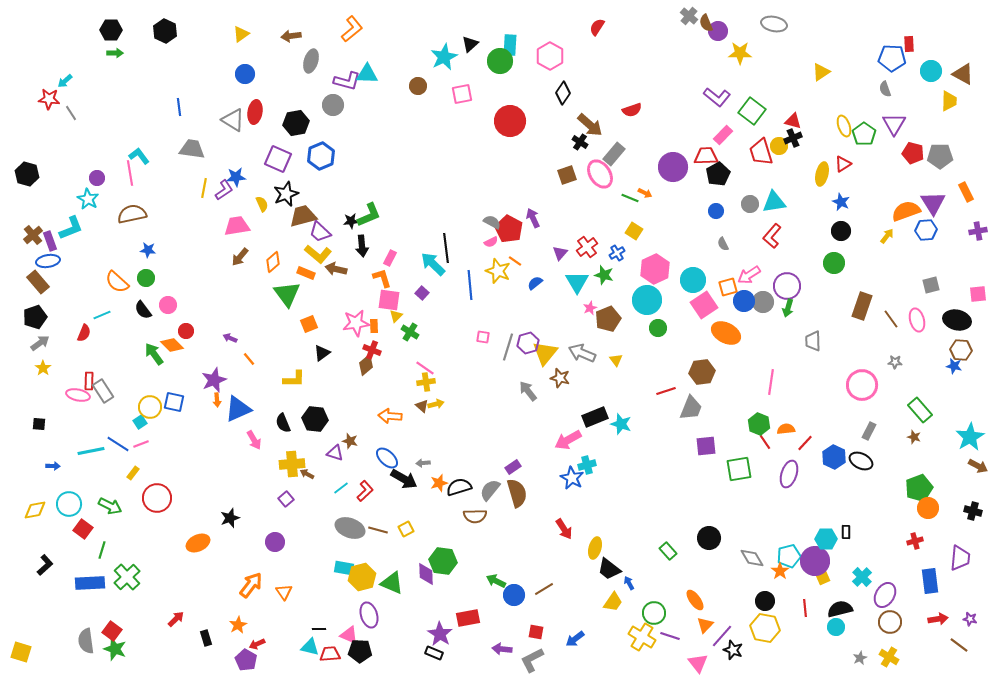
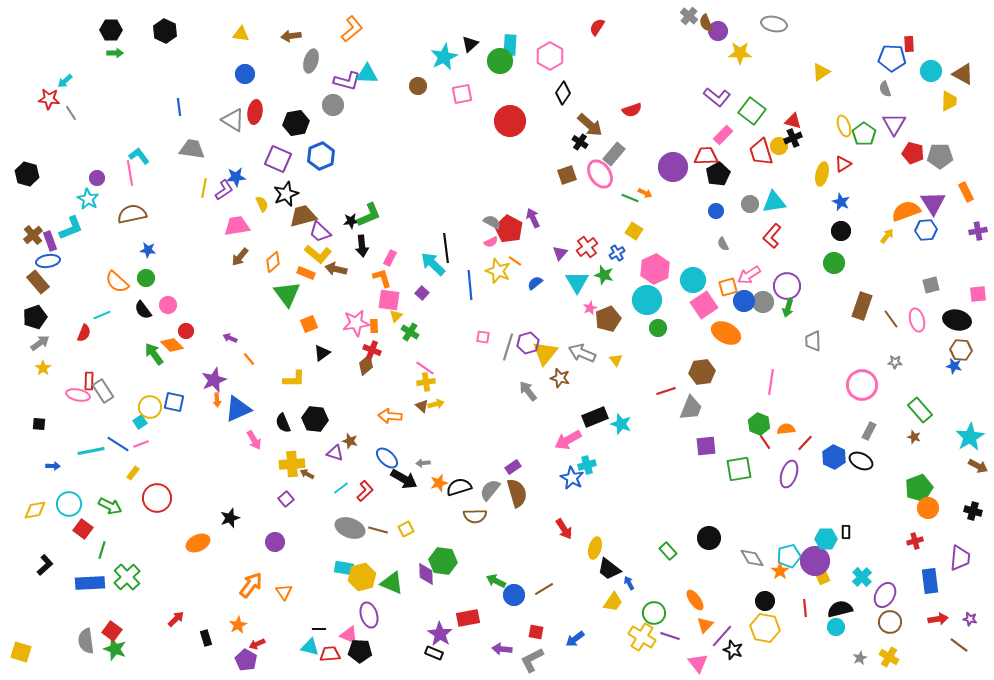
yellow triangle at (241, 34): rotated 42 degrees clockwise
